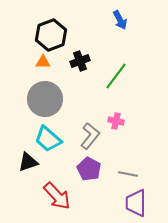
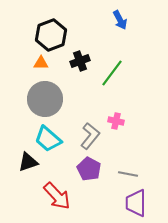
orange triangle: moved 2 px left, 1 px down
green line: moved 4 px left, 3 px up
